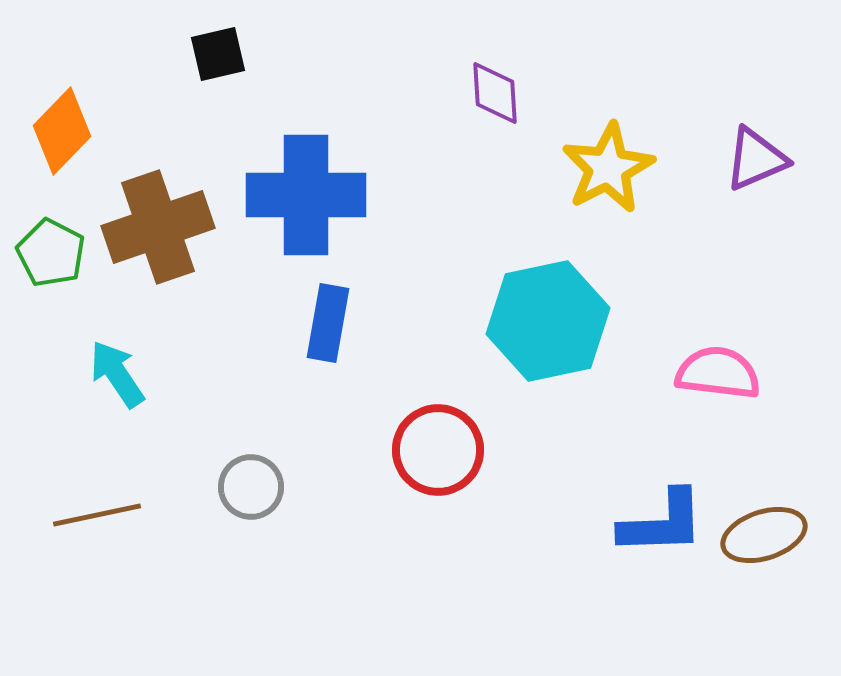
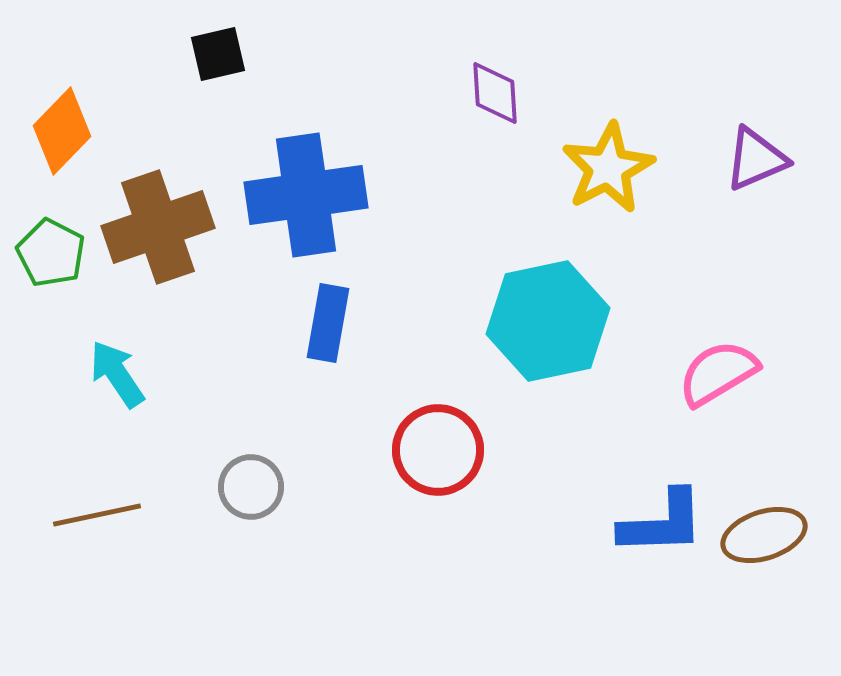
blue cross: rotated 8 degrees counterclockwise
pink semicircle: rotated 38 degrees counterclockwise
